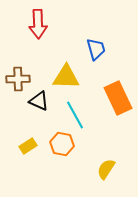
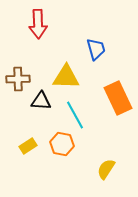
black triangle: moved 2 px right; rotated 20 degrees counterclockwise
